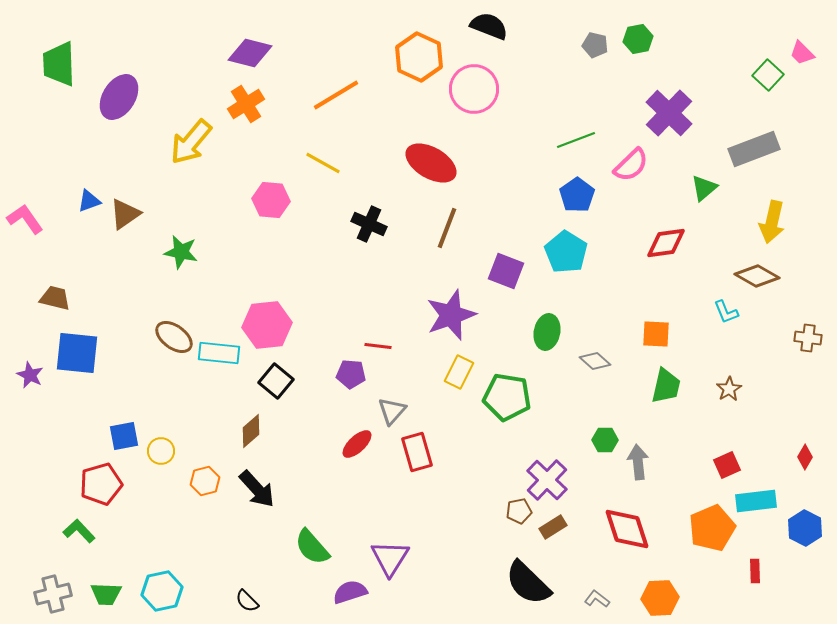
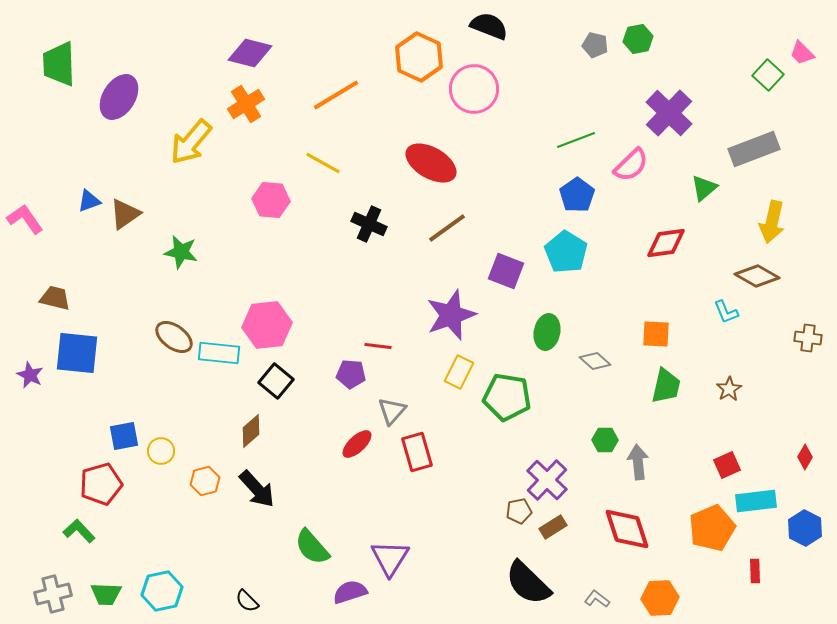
brown line at (447, 228): rotated 33 degrees clockwise
